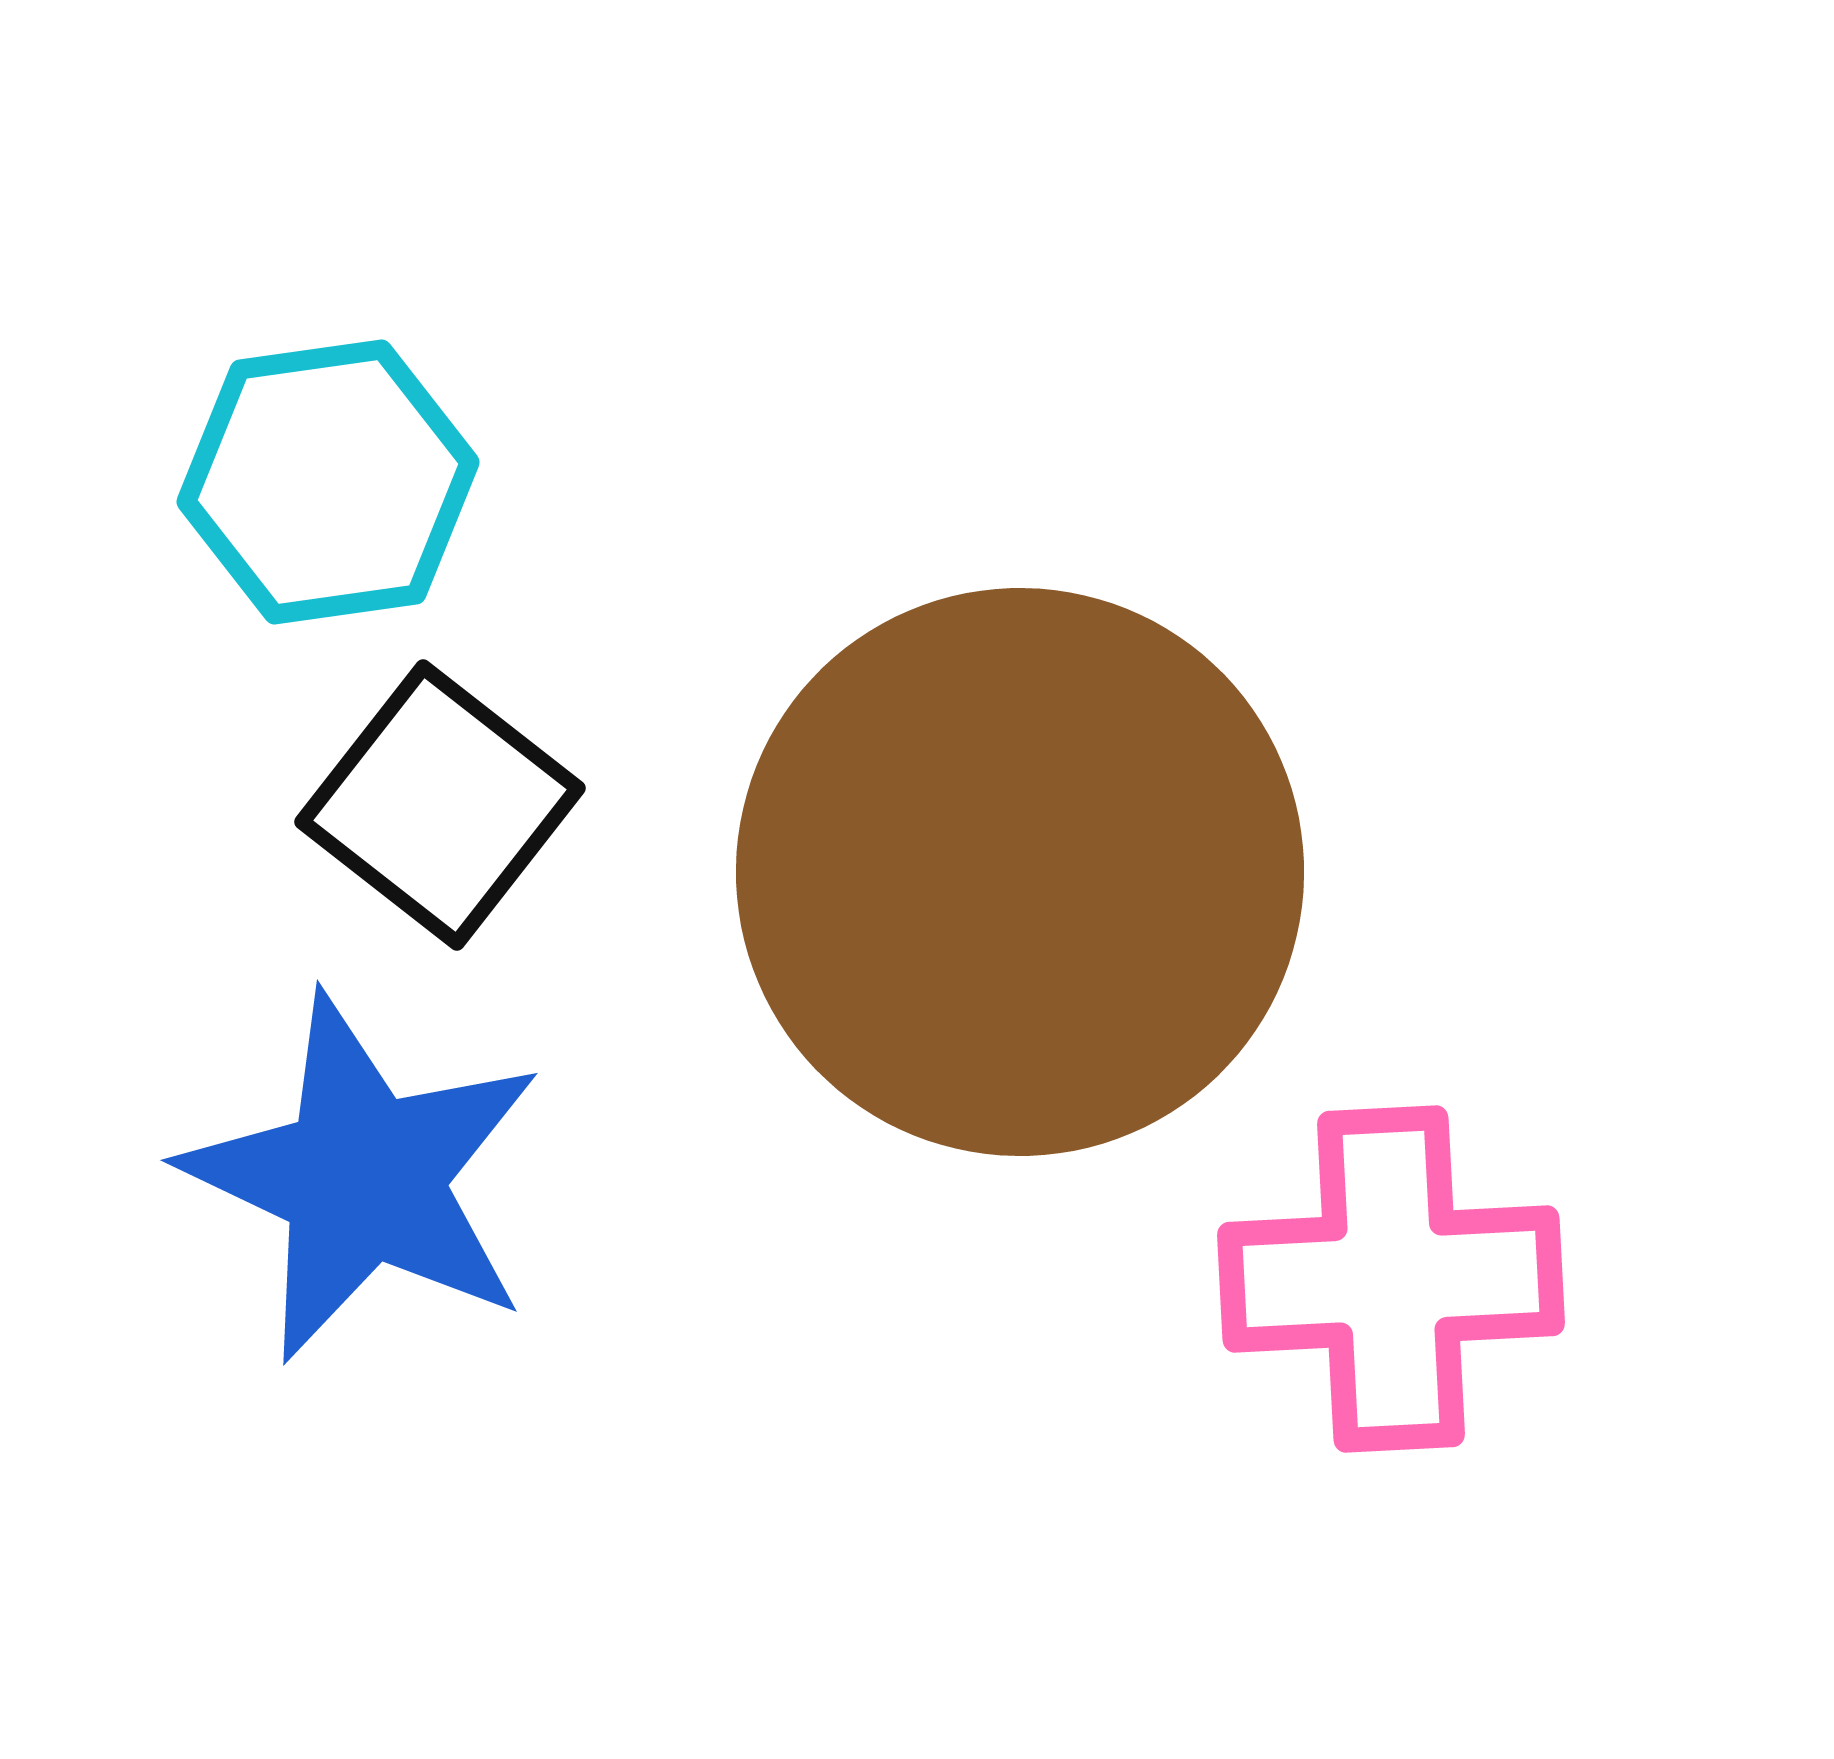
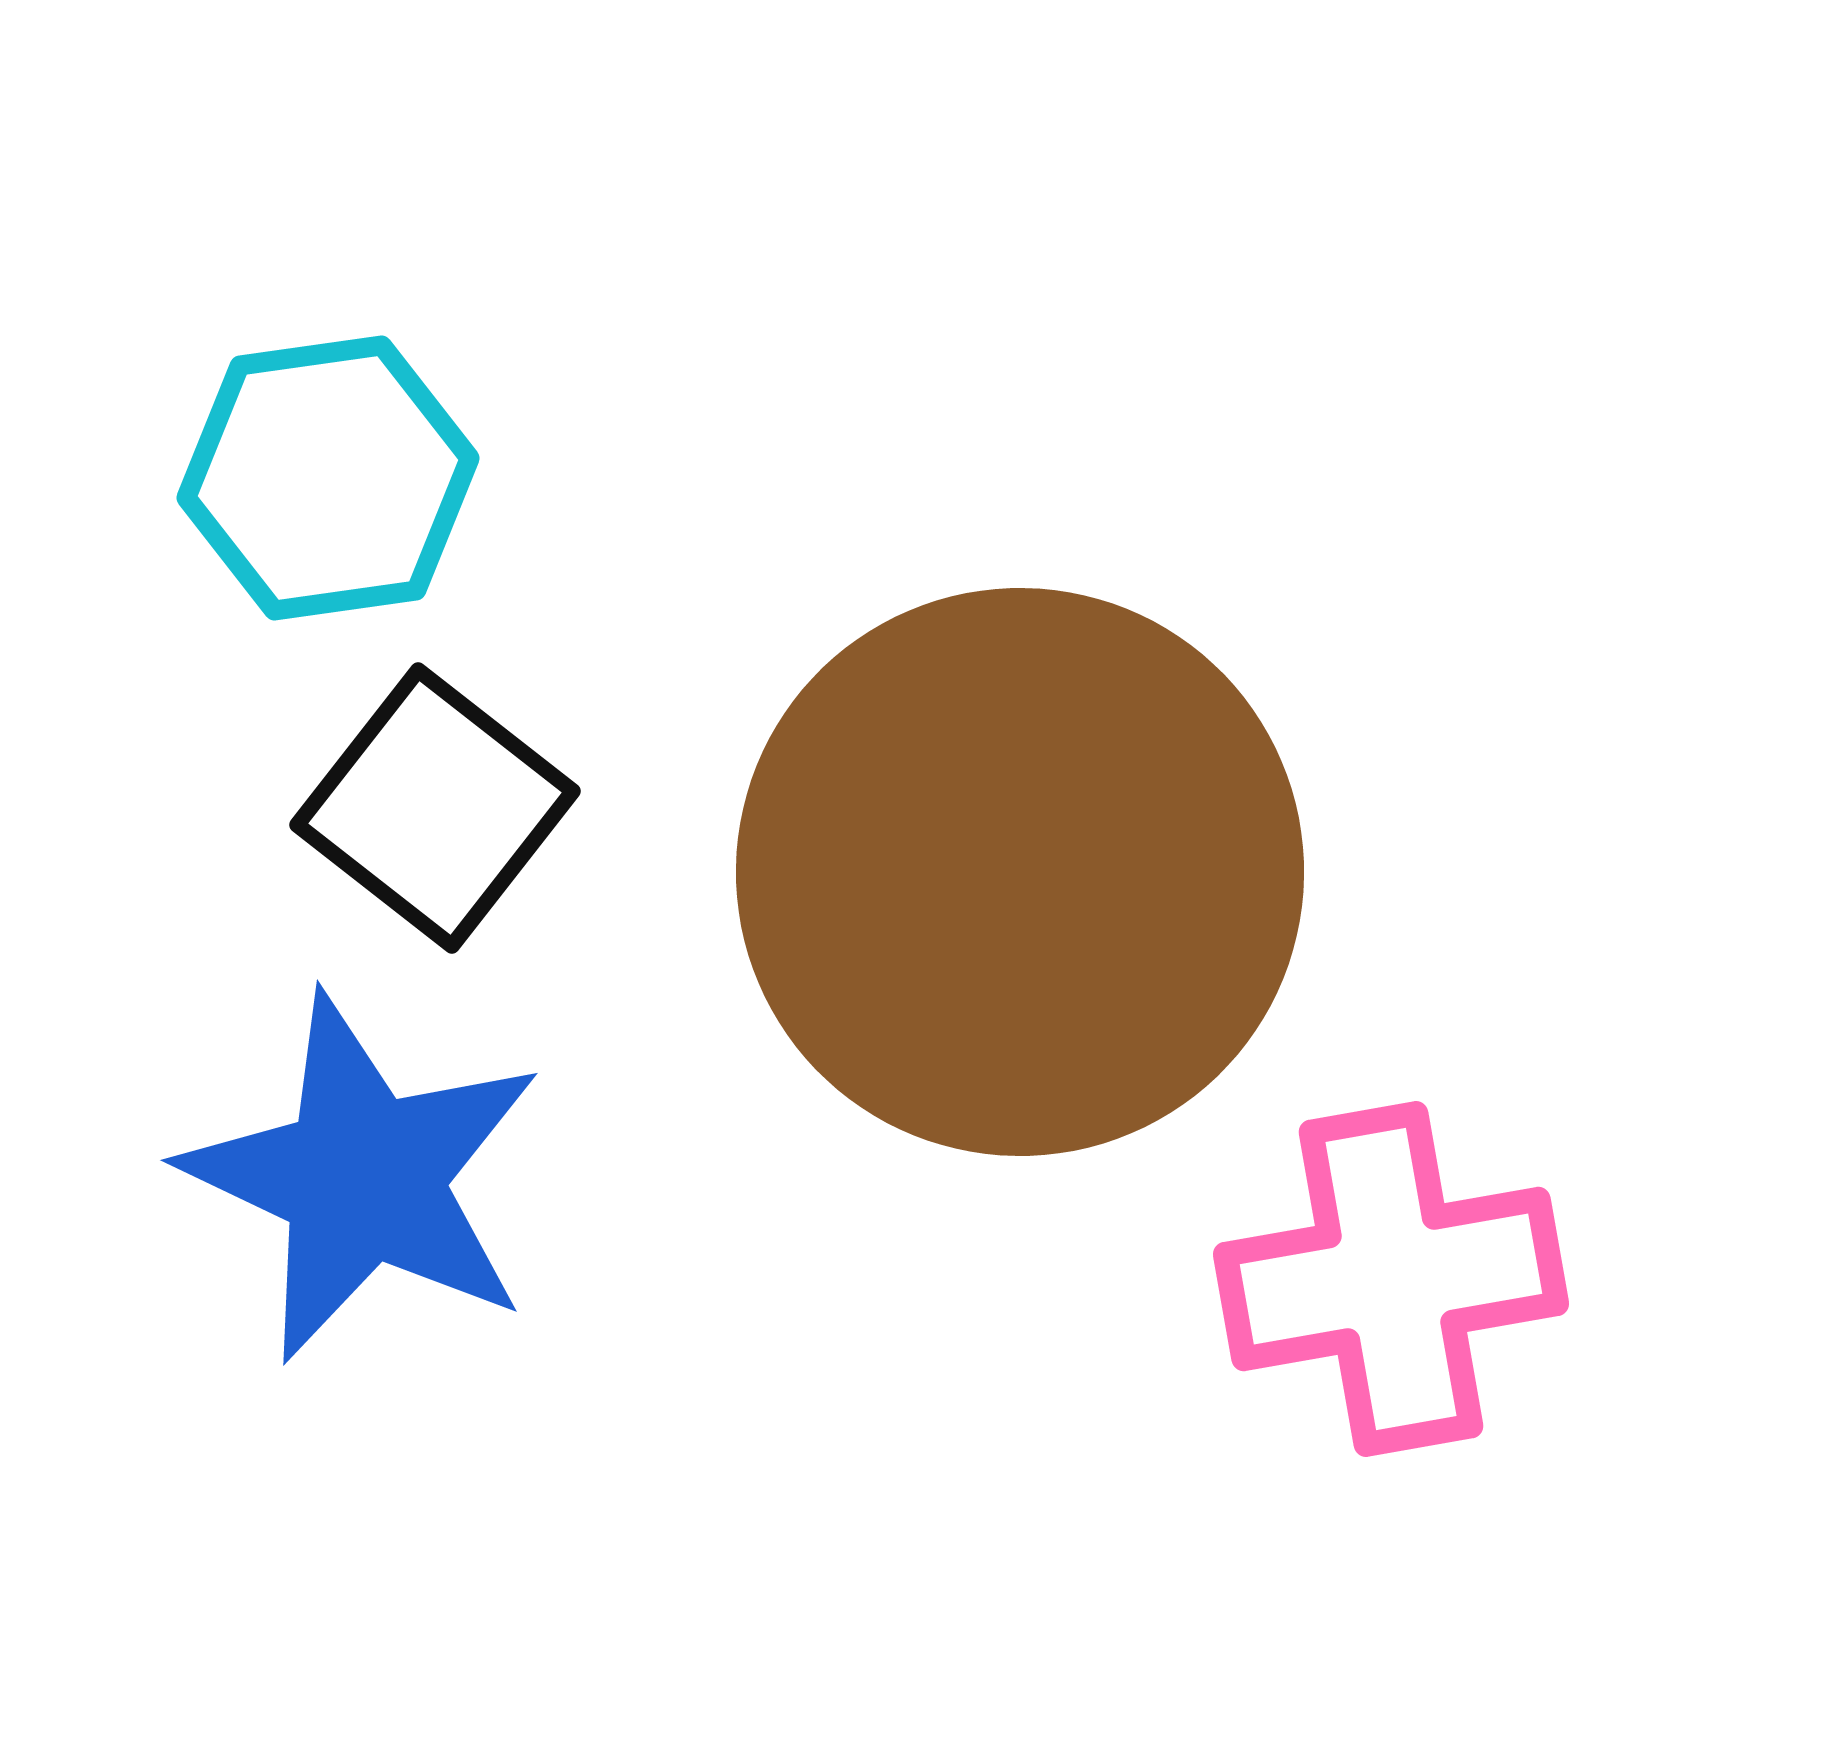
cyan hexagon: moved 4 px up
black square: moved 5 px left, 3 px down
pink cross: rotated 7 degrees counterclockwise
